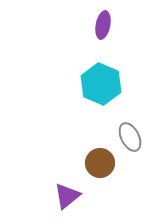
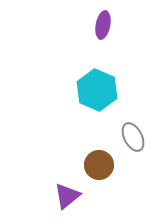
cyan hexagon: moved 4 px left, 6 px down
gray ellipse: moved 3 px right
brown circle: moved 1 px left, 2 px down
